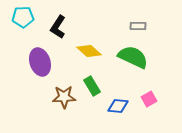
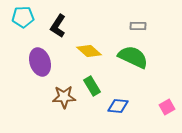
black L-shape: moved 1 px up
pink square: moved 18 px right, 8 px down
